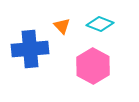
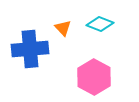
orange triangle: moved 1 px right, 2 px down
pink hexagon: moved 1 px right, 11 px down
